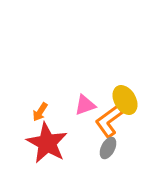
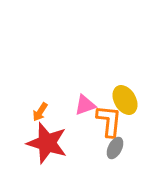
orange L-shape: rotated 132 degrees clockwise
red star: rotated 12 degrees counterclockwise
gray ellipse: moved 7 px right
